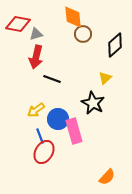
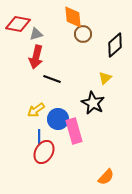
blue line: moved 1 px left, 1 px down; rotated 21 degrees clockwise
orange semicircle: moved 1 px left
